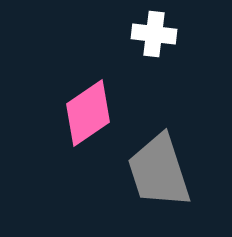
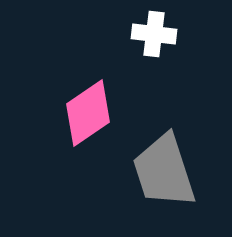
gray trapezoid: moved 5 px right
